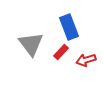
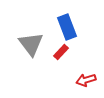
blue rectangle: moved 2 px left
red arrow: moved 20 px down
